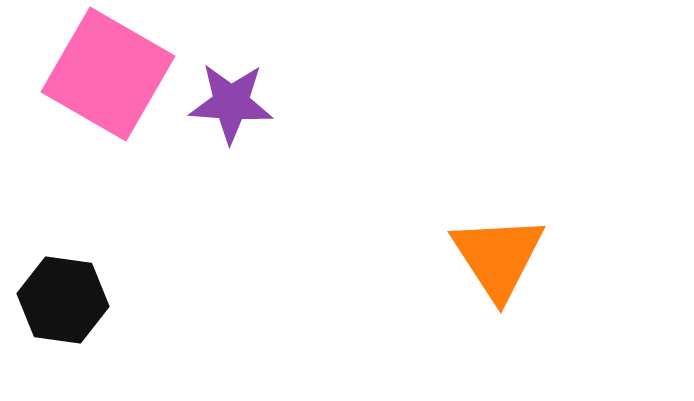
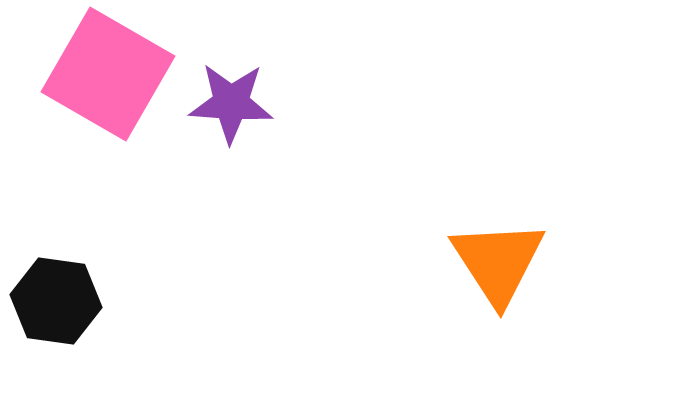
orange triangle: moved 5 px down
black hexagon: moved 7 px left, 1 px down
